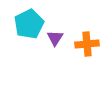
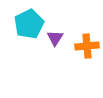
orange cross: moved 2 px down
